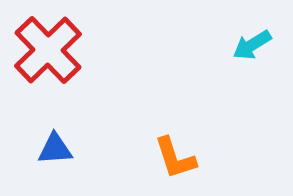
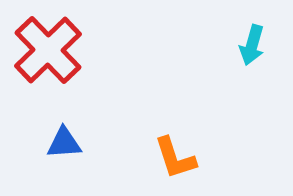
cyan arrow: rotated 42 degrees counterclockwise
blue triangle: moved 9 px right, 6 px up
